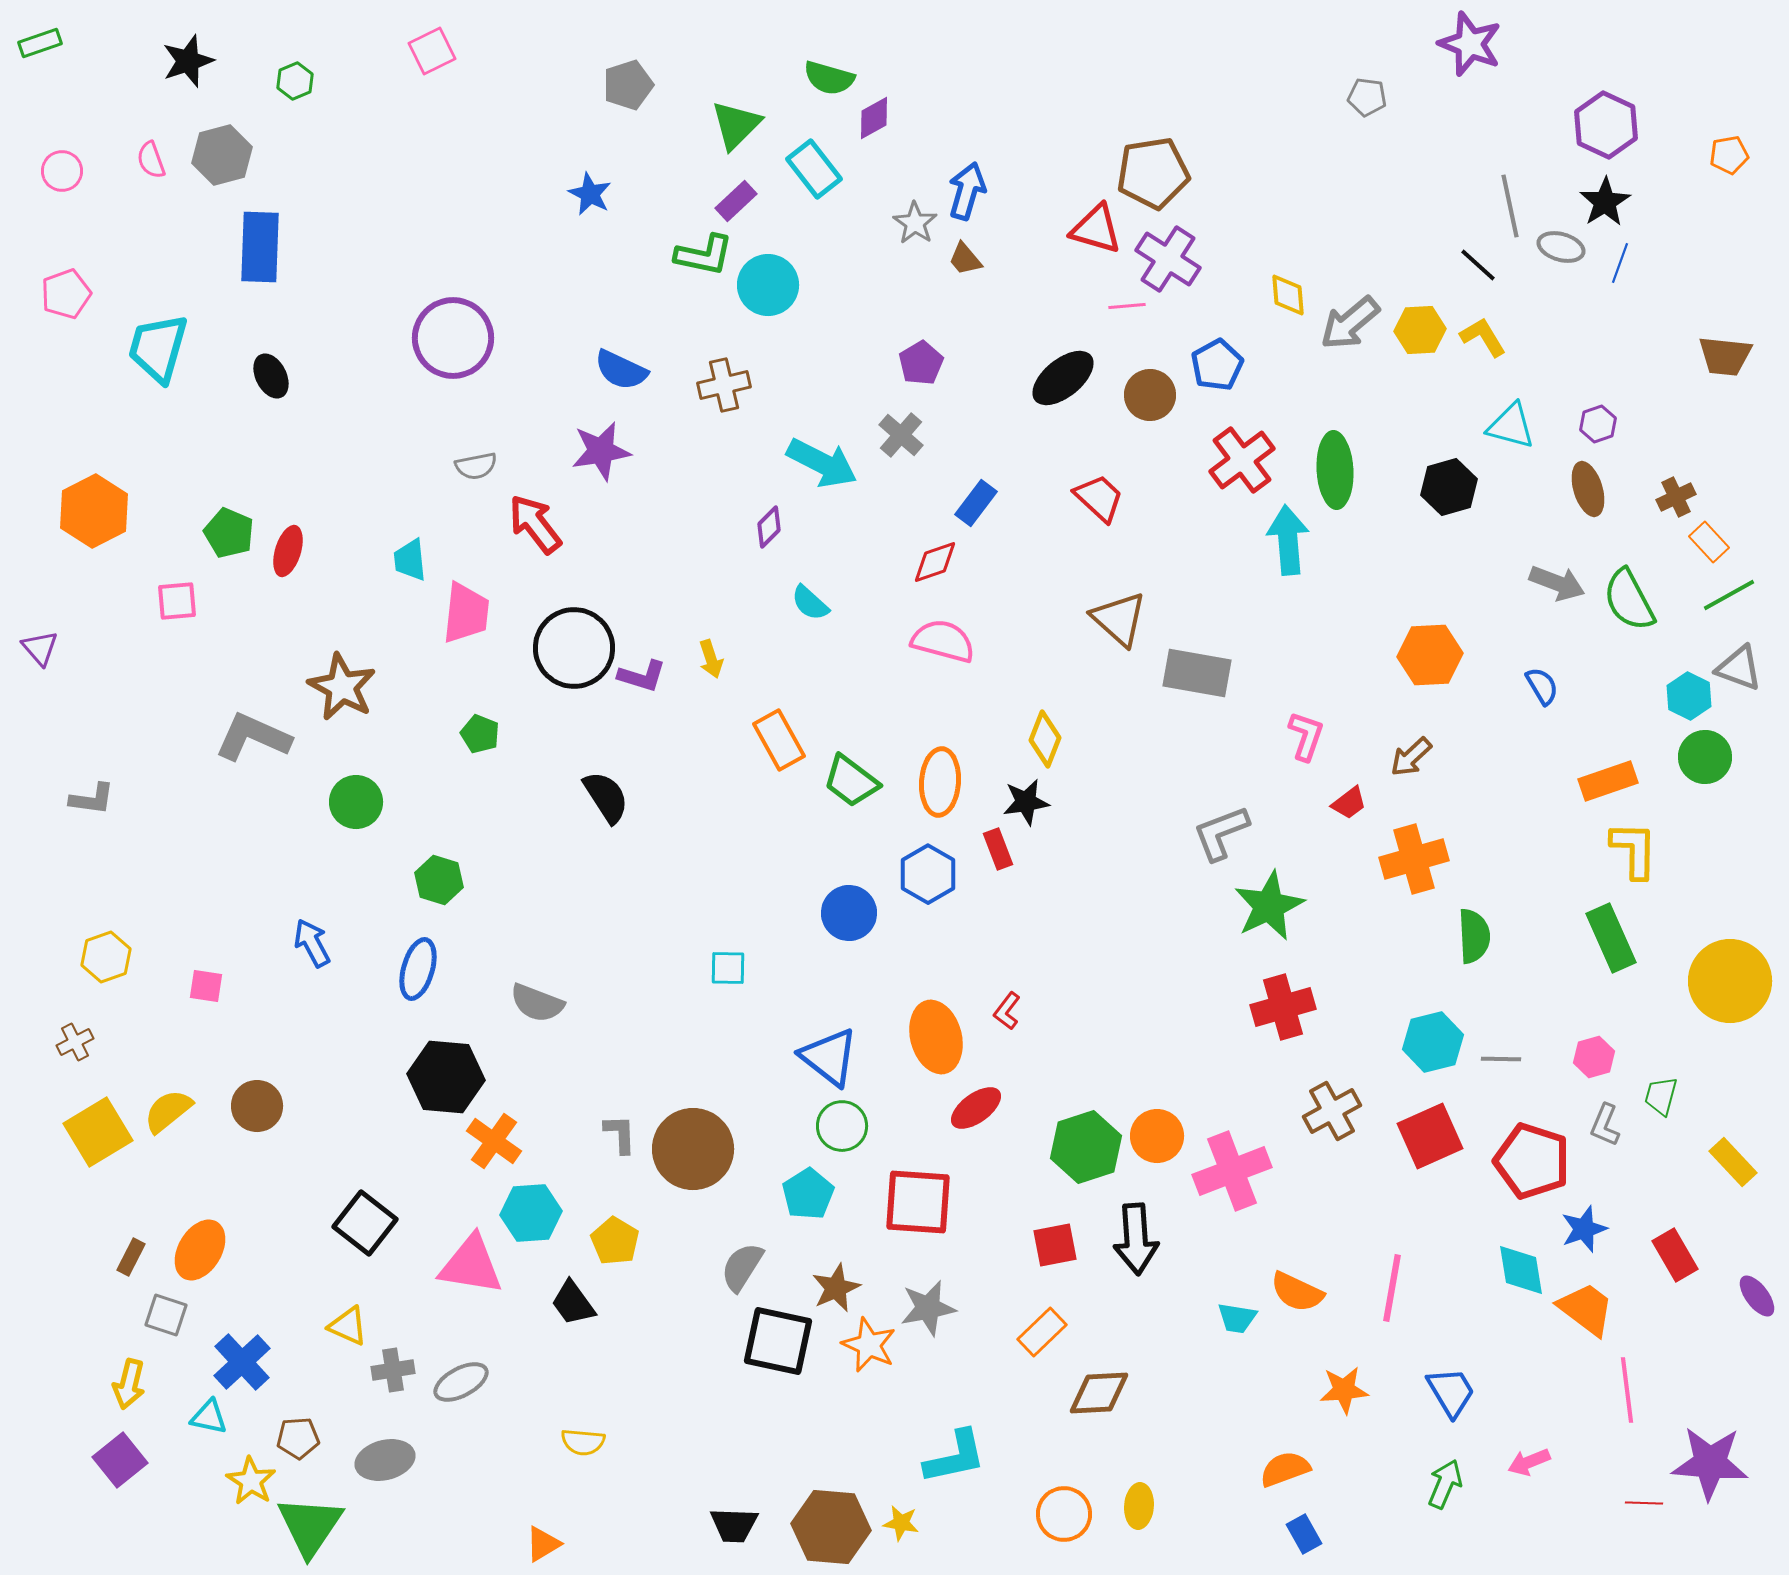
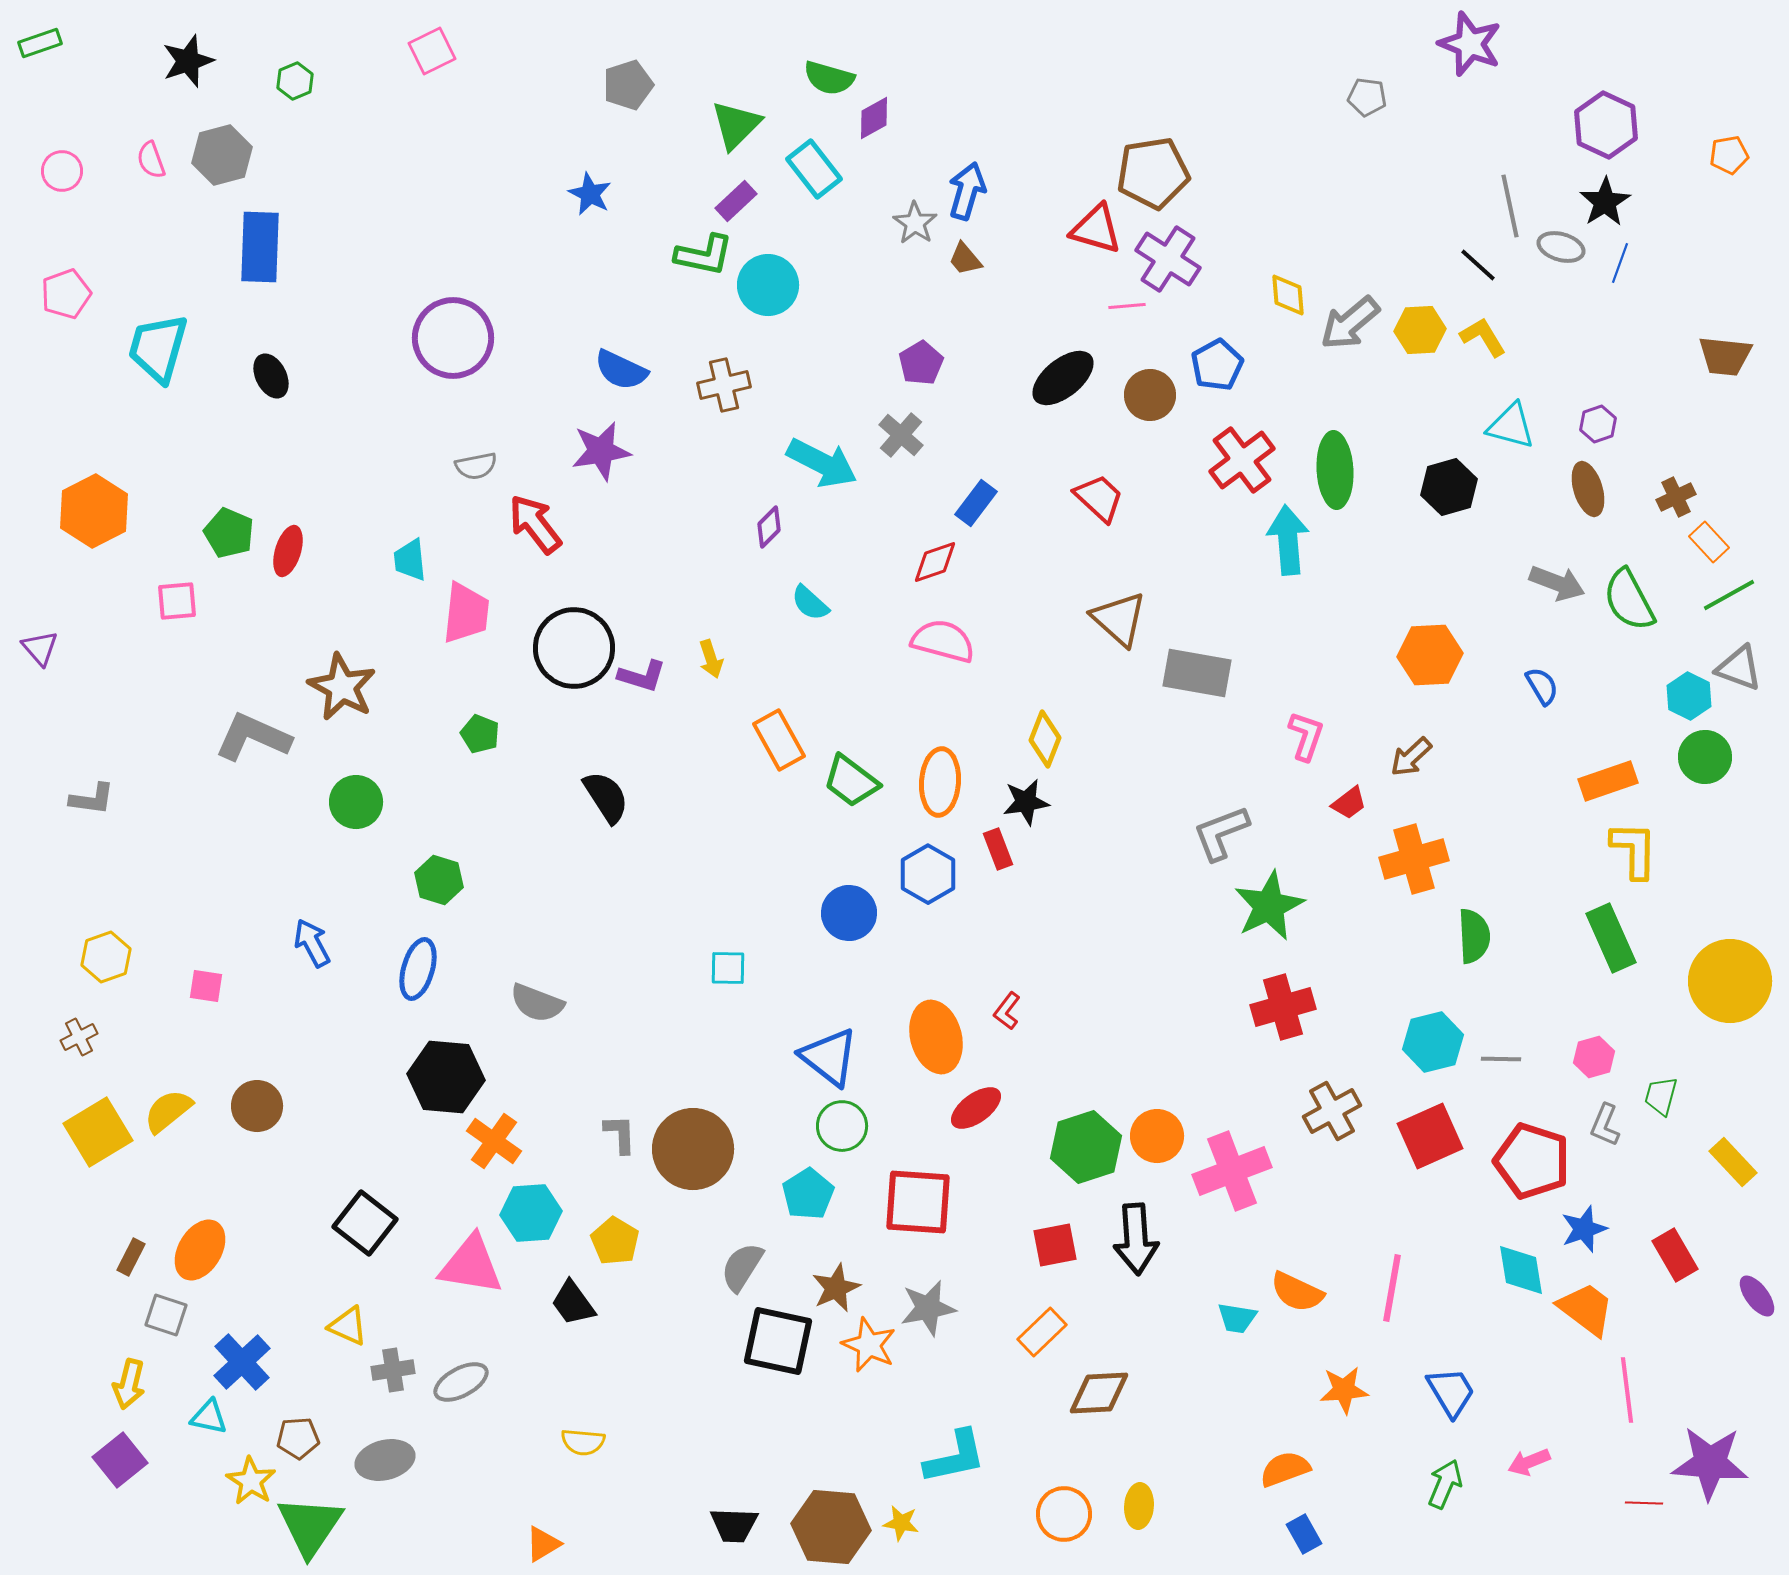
brown cross at (75, 1042): moved 4 px right, 5 px up
